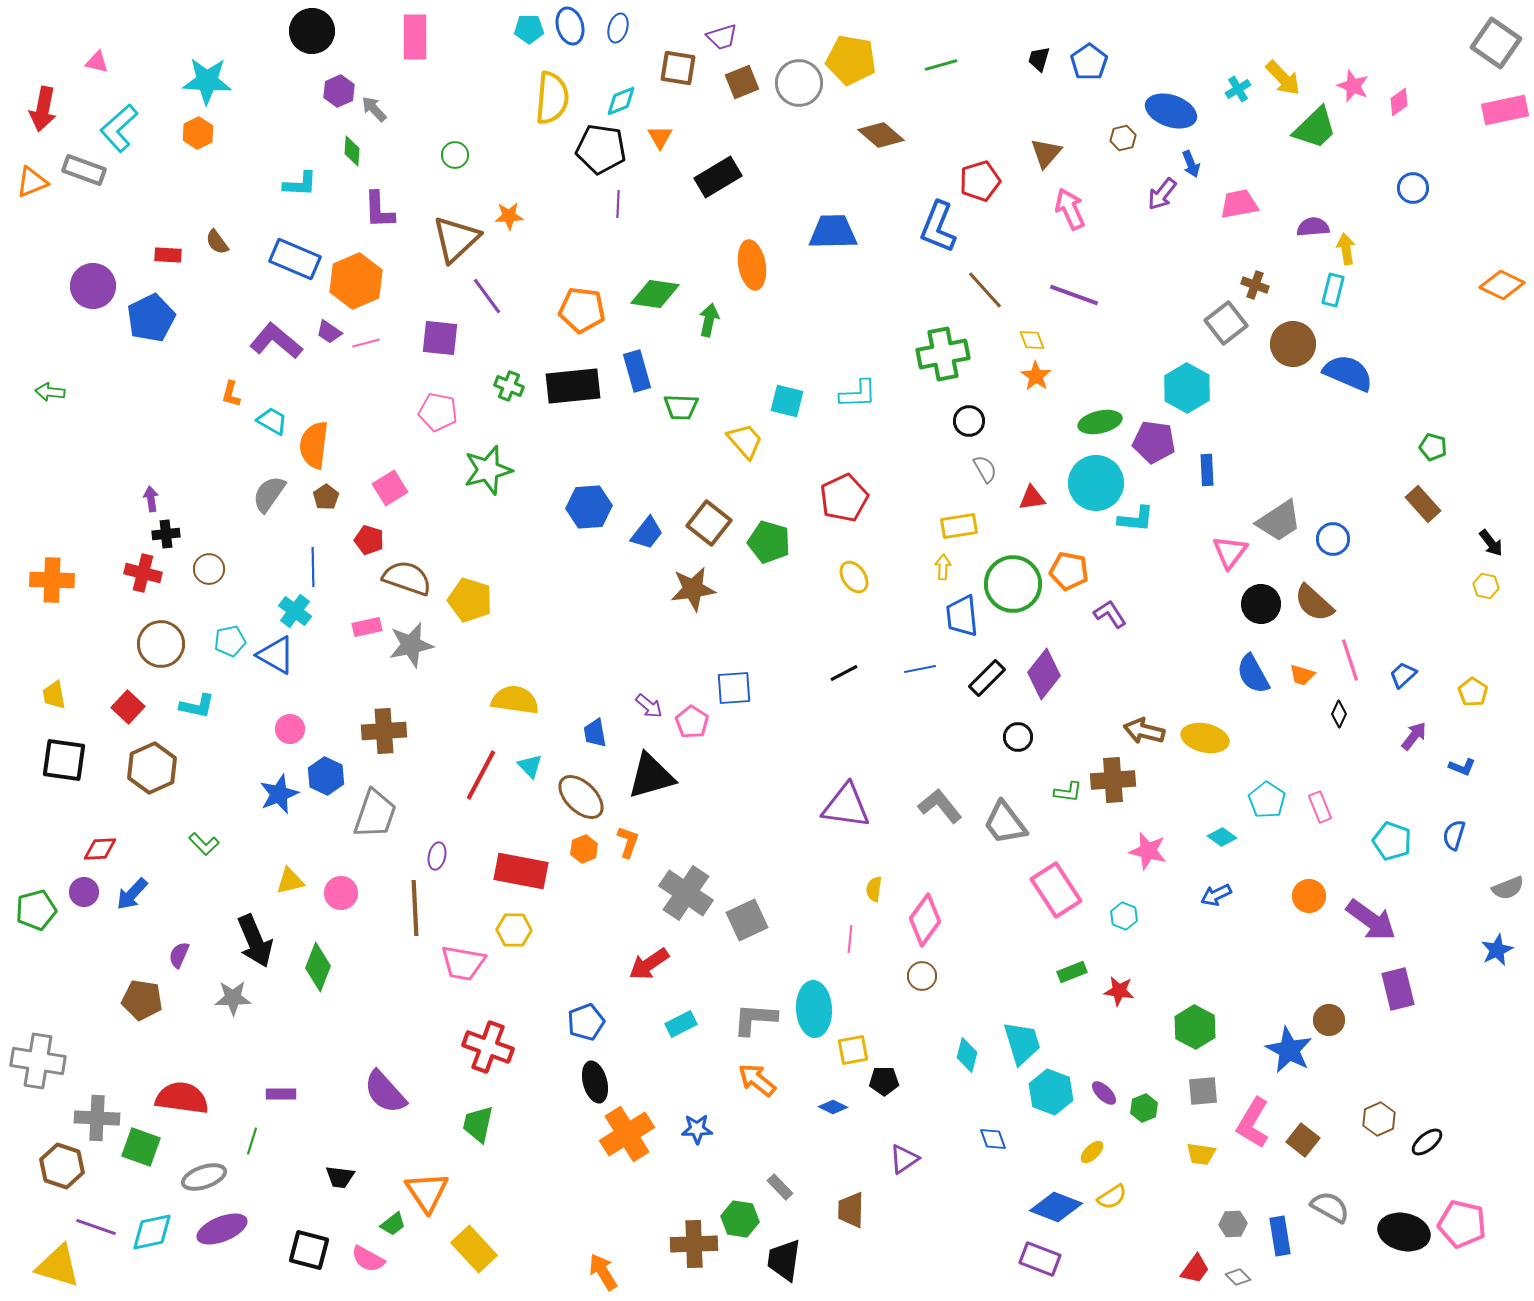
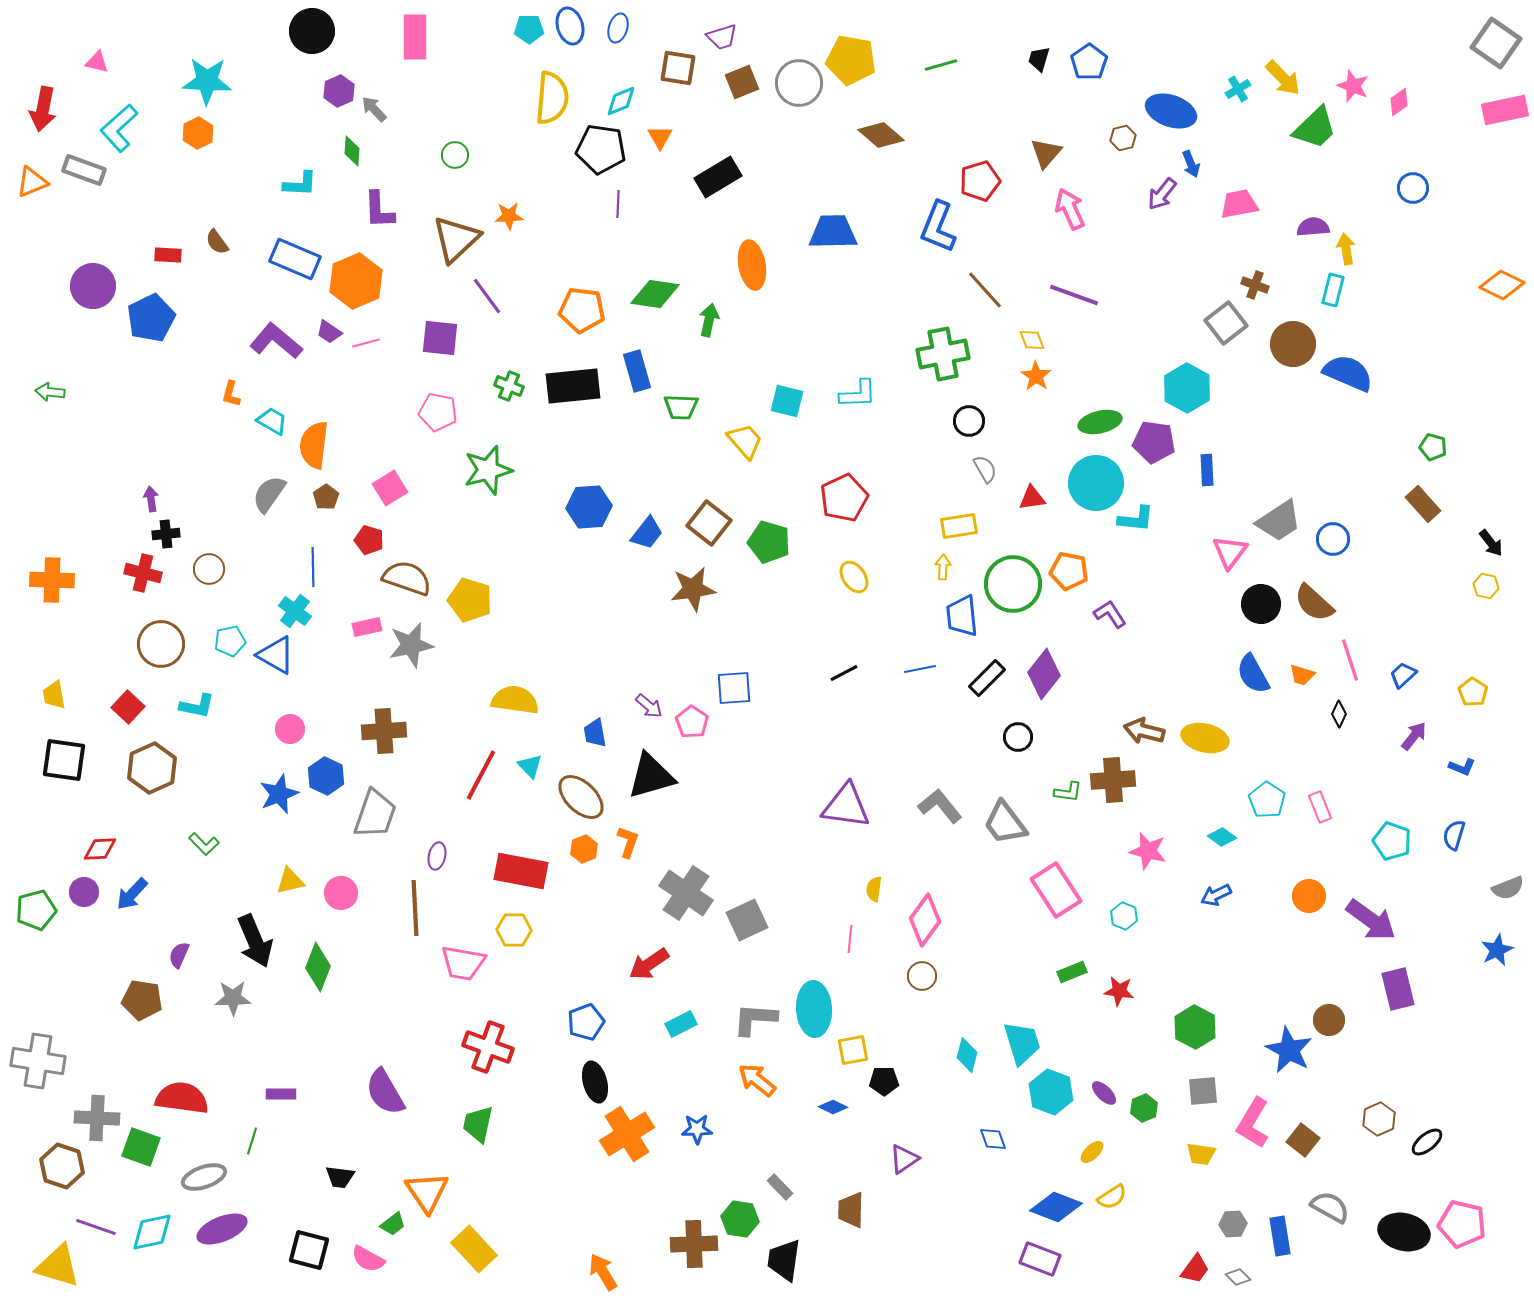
purple semicircle at (385, 1092): rotated 12 degrees clockwise
